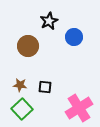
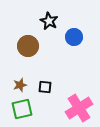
black star: rotated 18 degrees counterclockwise
brown star: rotated 24 degrees counterclockwise
green square: rotated 30 degrees clockwise
